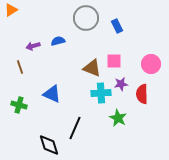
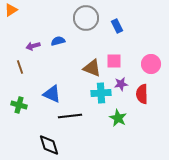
black line: moved 5 px left, 12 px up; rotated 60 degrees clockwise
